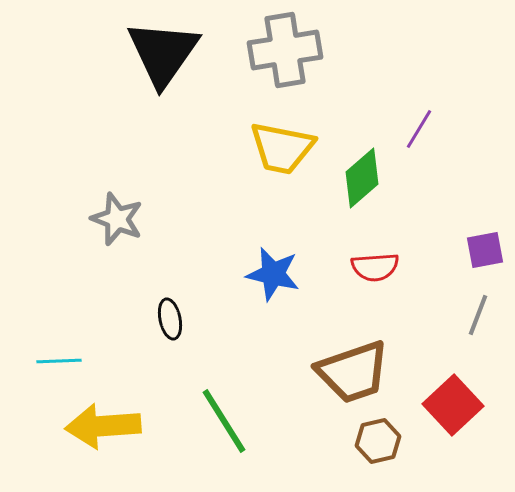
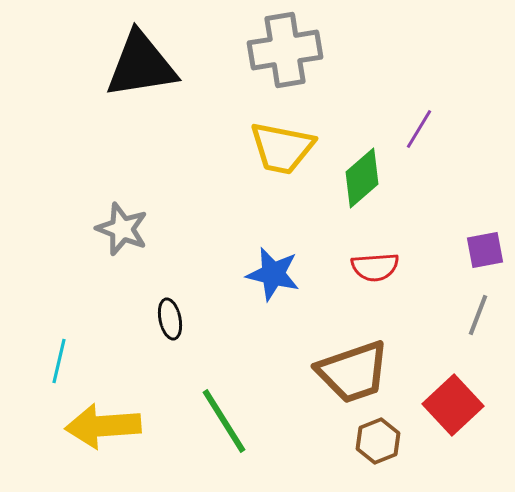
black triangle: moved 22 px left, 12 px down; rotated 46 degrees clockwise
gray star: moved 5 px right, 10 px down
cyan line: rotated 75 degrees counterclockwise
brown hexagon: rotated 9 degrees counterclockwise
